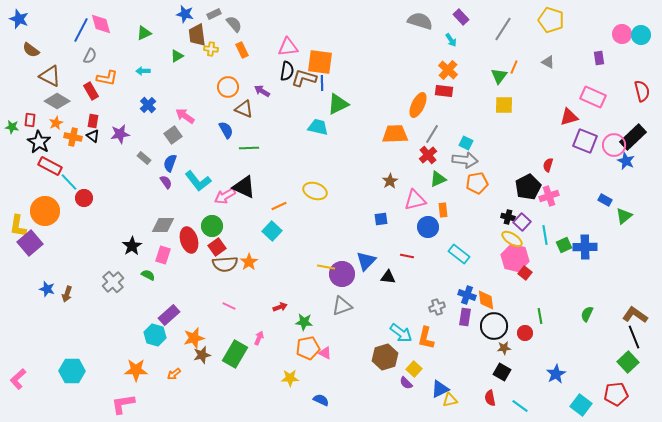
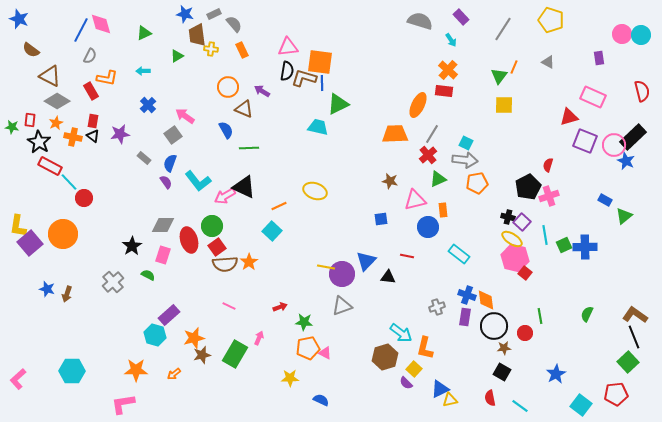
brown star at (390, 181): rotated 28 degrees counterclockwise
orange circle at (45, 211): moved 18 px right, 23 px down
orange L-shape at (426, 338): moved 1 px left, 10 px down
